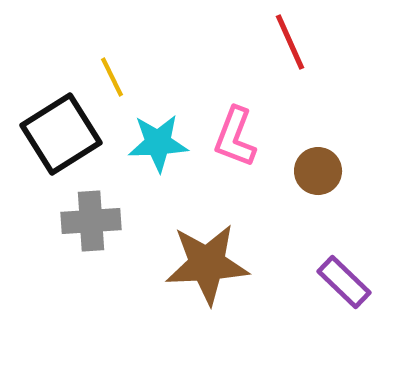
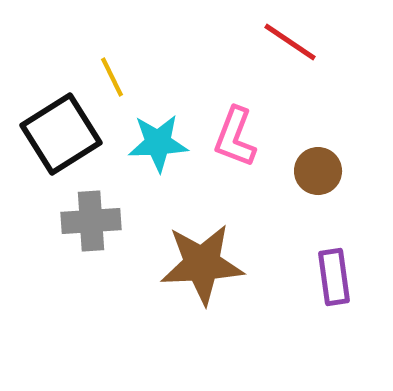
red line: rotated 32 degrees counterclockwise
brown star: moved 5 px left
purple rectangle: moved 10 px left, 5 px up; rotated 38 degrees clockwise
